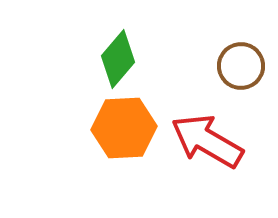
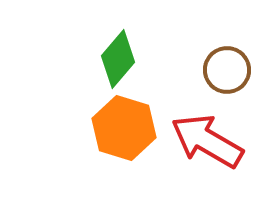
brown circle: moved 14 px left, 4 px down
orange hexagon: rotated 20 degrees clockwise
